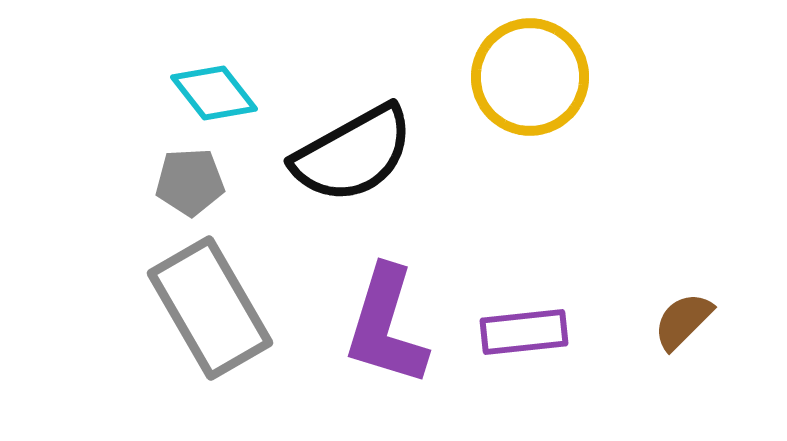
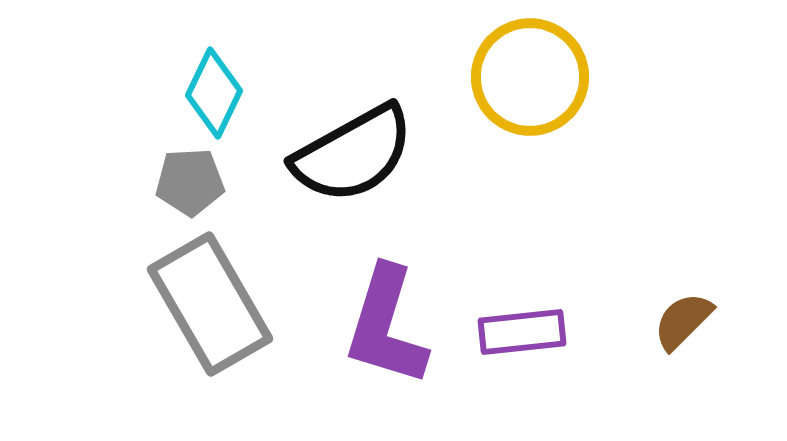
cyan diamond: rotated 64 degrees clockwise
gray rectangle: moved 4 px up
purple rectangle: moved 2 px left
